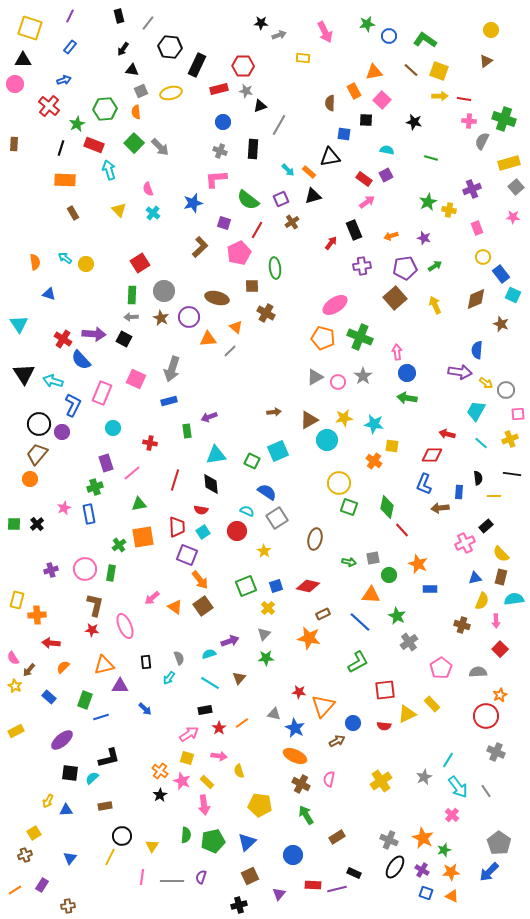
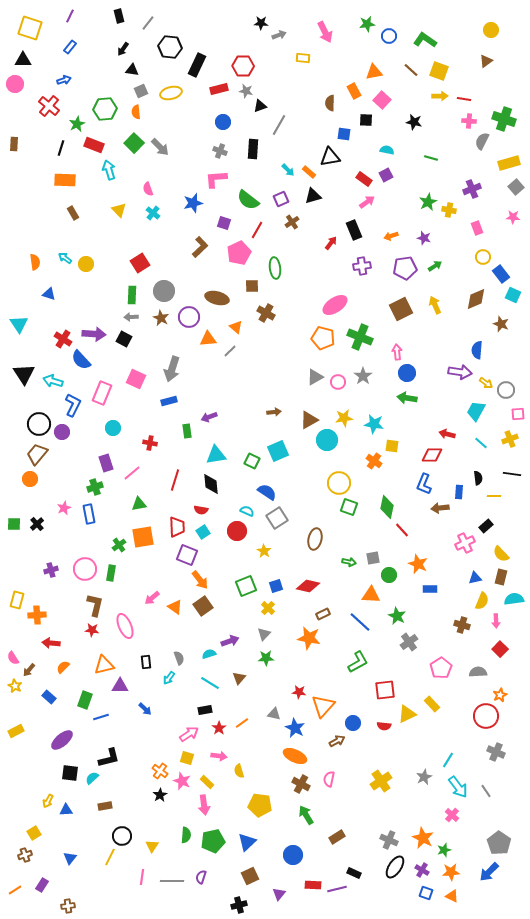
brown square at (395, 298): moved 6 px right, 11 px down; rotated 15 degrees clockwise
